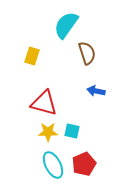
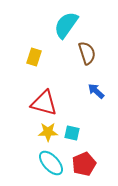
yellow rectangle: moved 2 px right, 1 px down
blue arrow: rotated 30 degrees clockwise
cyan square: moved 2 px down
cyan ellipse: moved 2 px left, 2 px up; rotated 16 degrees counterclockwise
